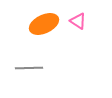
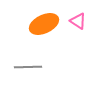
gray line: moved 1 px left, 1 px up
